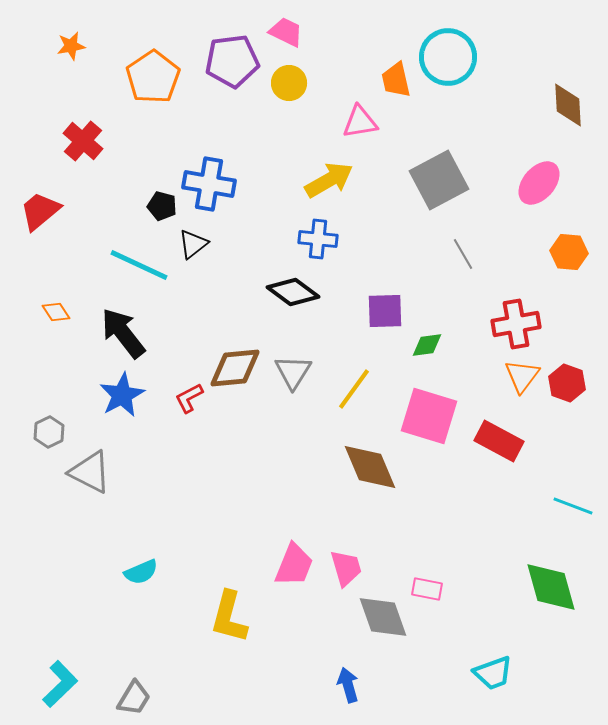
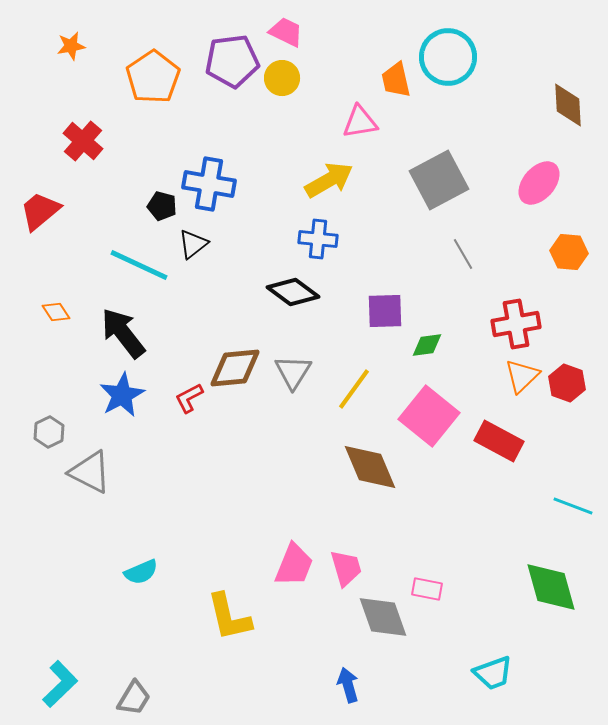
yellow circle at (289, 83): moved 7 px left, 5 px up
orange triangle at (522, 376): rotated 9 degrees clockwise
pink square at (429, 416): rotated 22 degrees clockwise
yellow L-shape at (229, 617): rotated 28 degrees counterclockwise
